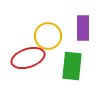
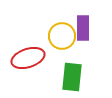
yellow circle: moved 14 px right
green rectangle: moved 11 px down
